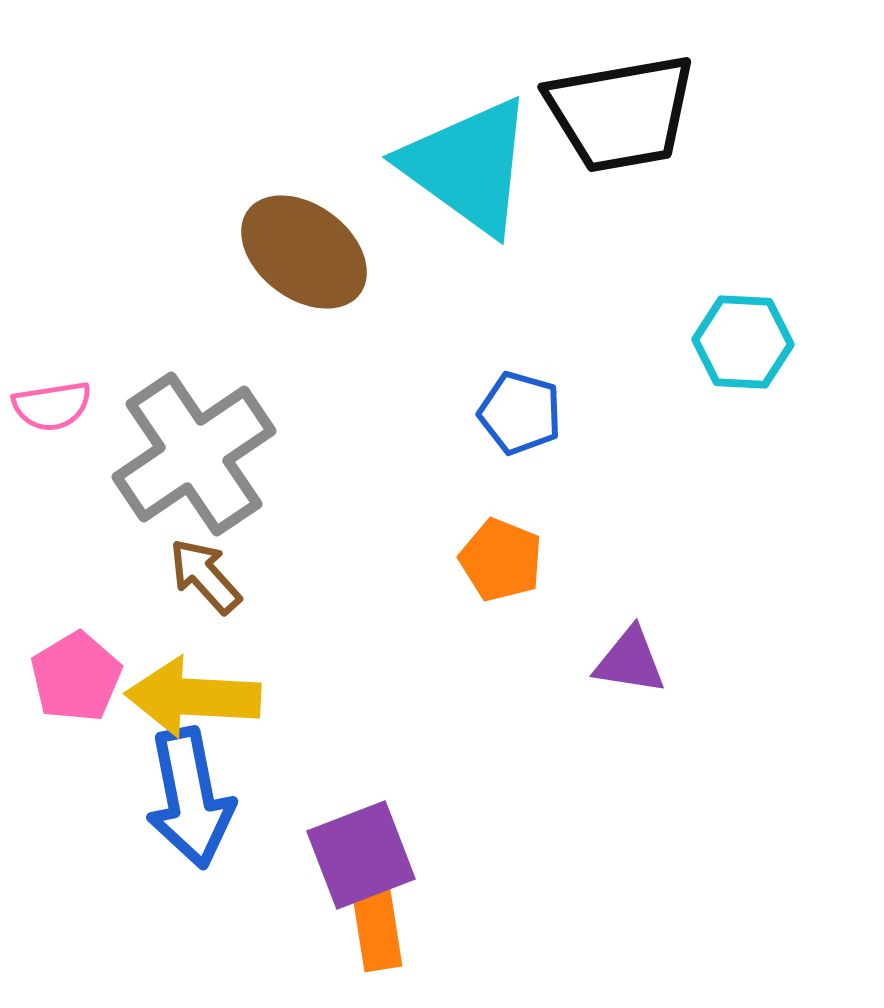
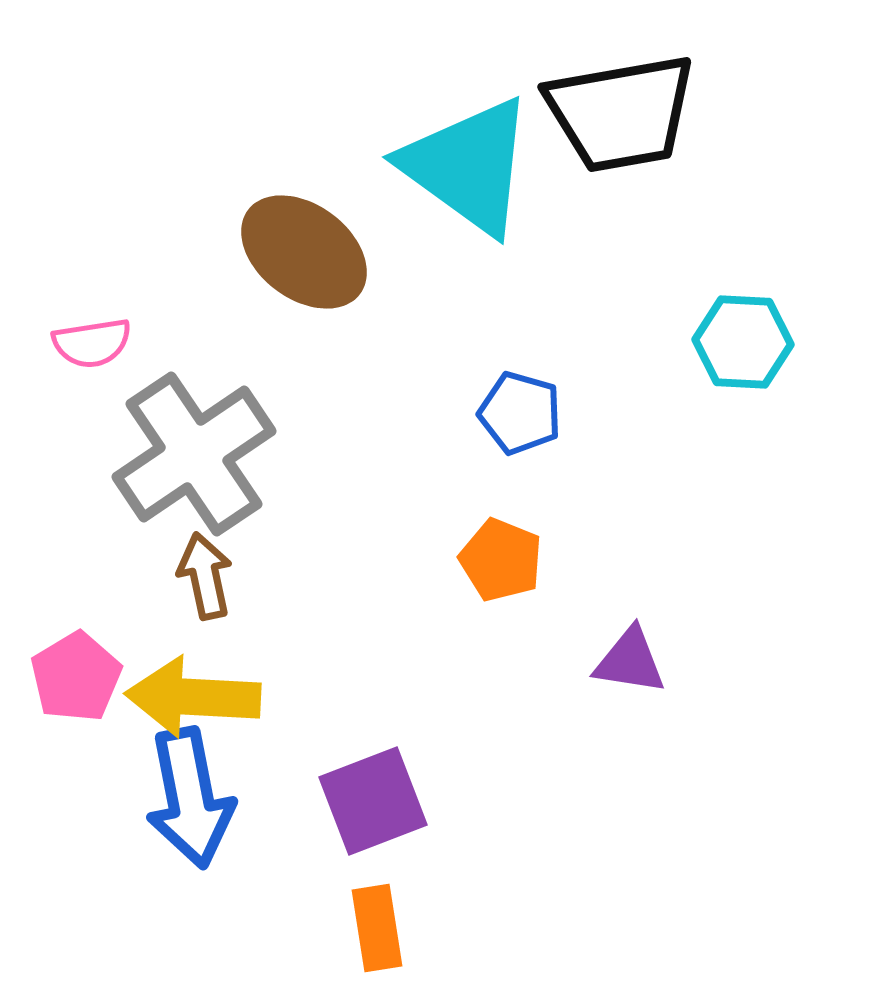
pink semicircle: moved 40 px right, 63 px up
brown arrow: rotated 30 degrees clockwise
purple square: moved 12 px right, 54 px up
